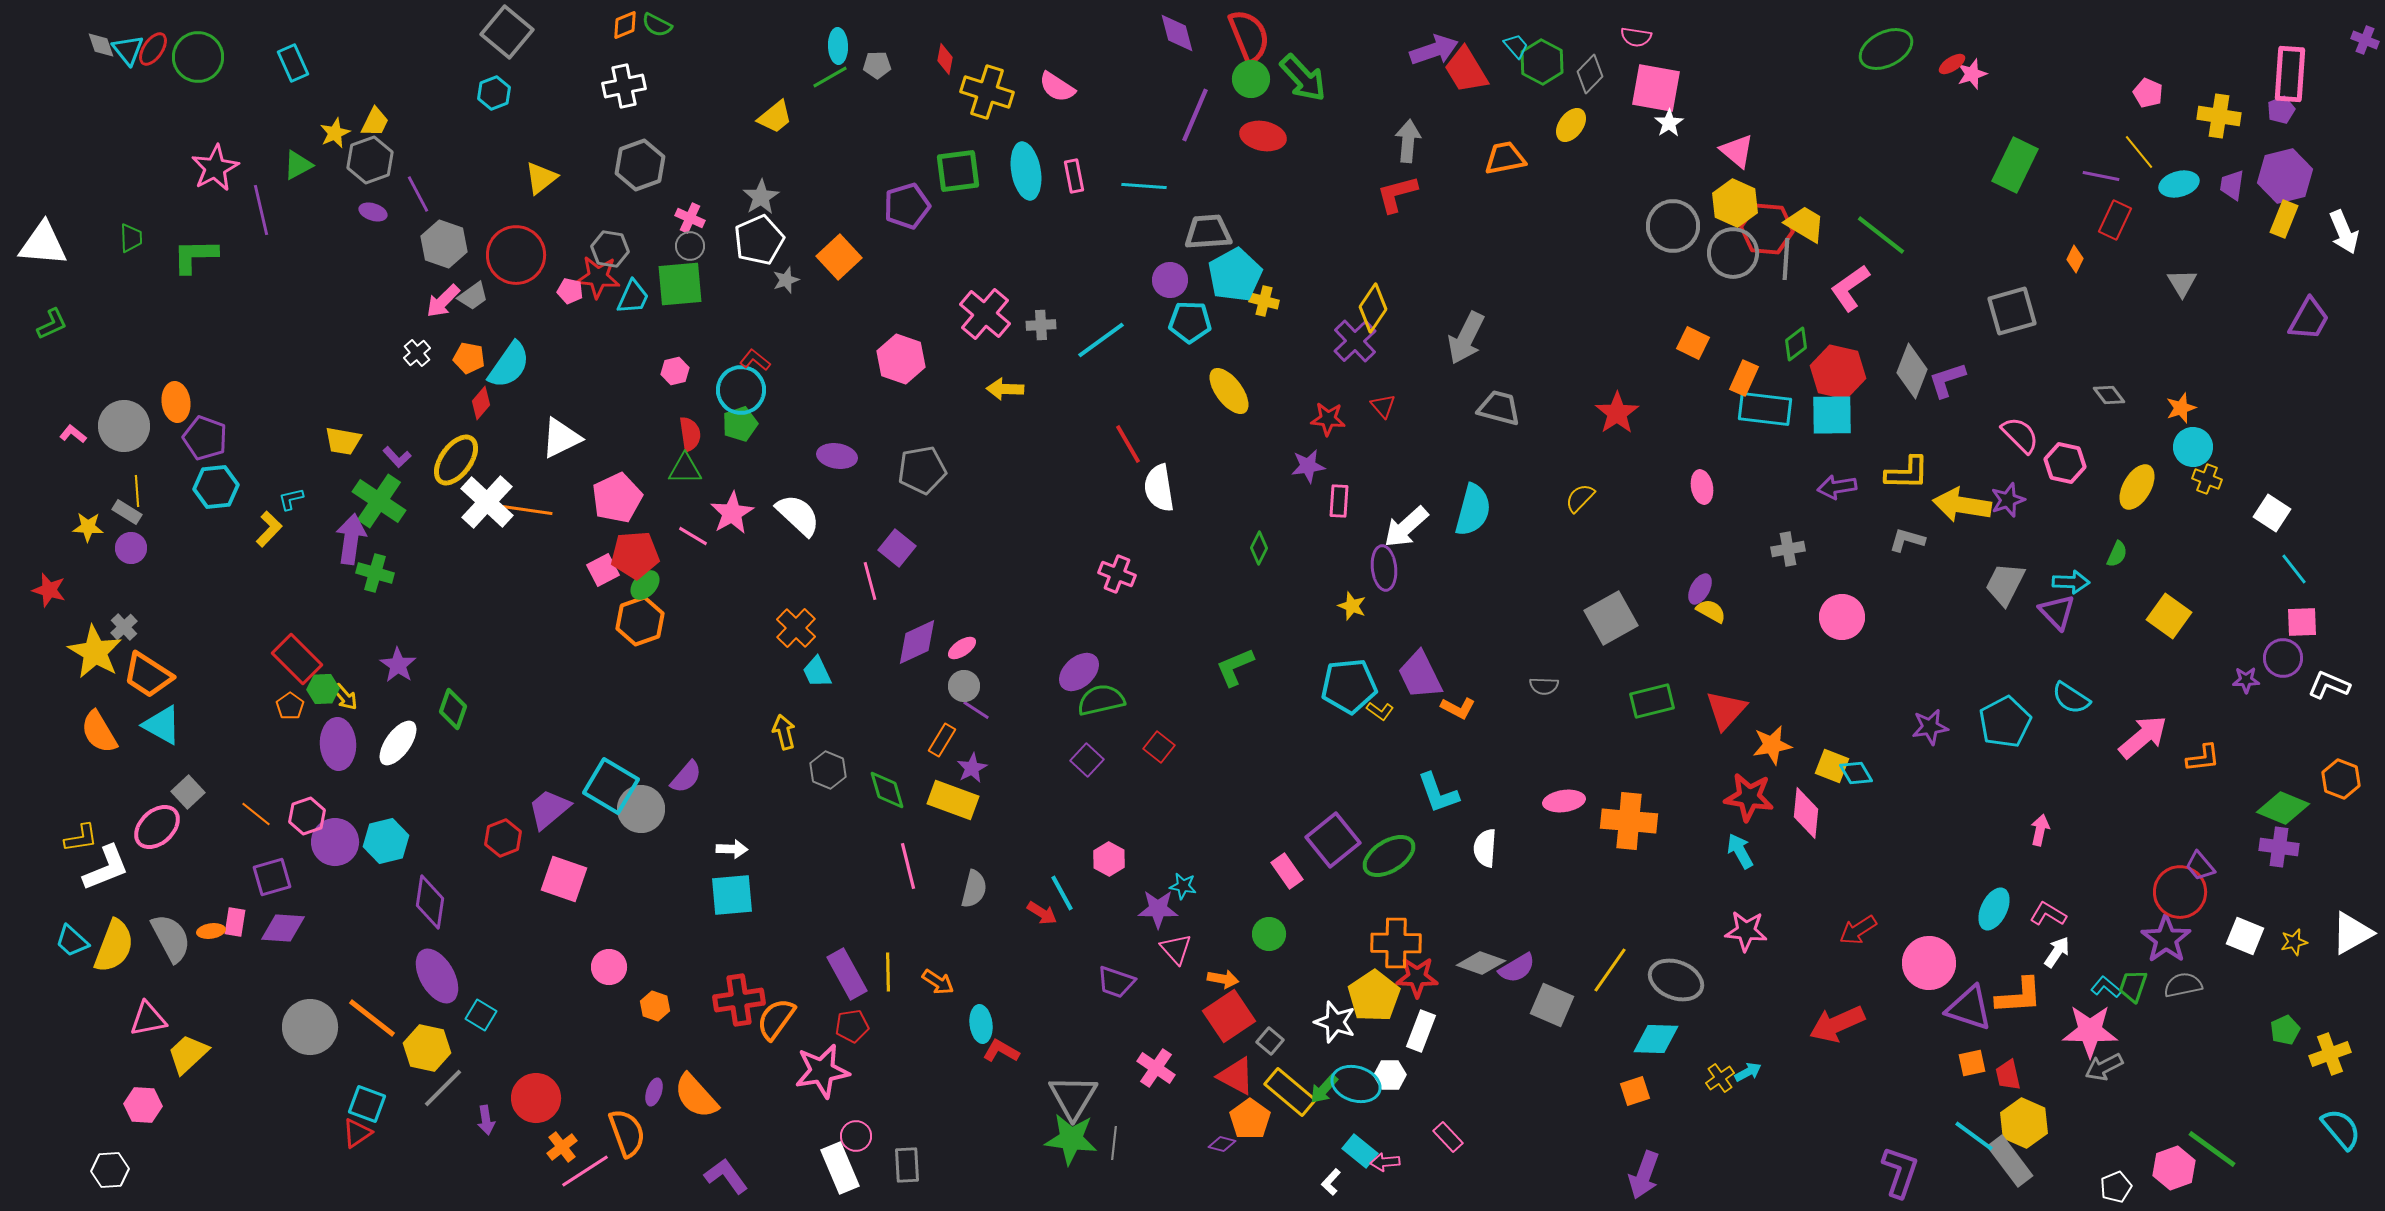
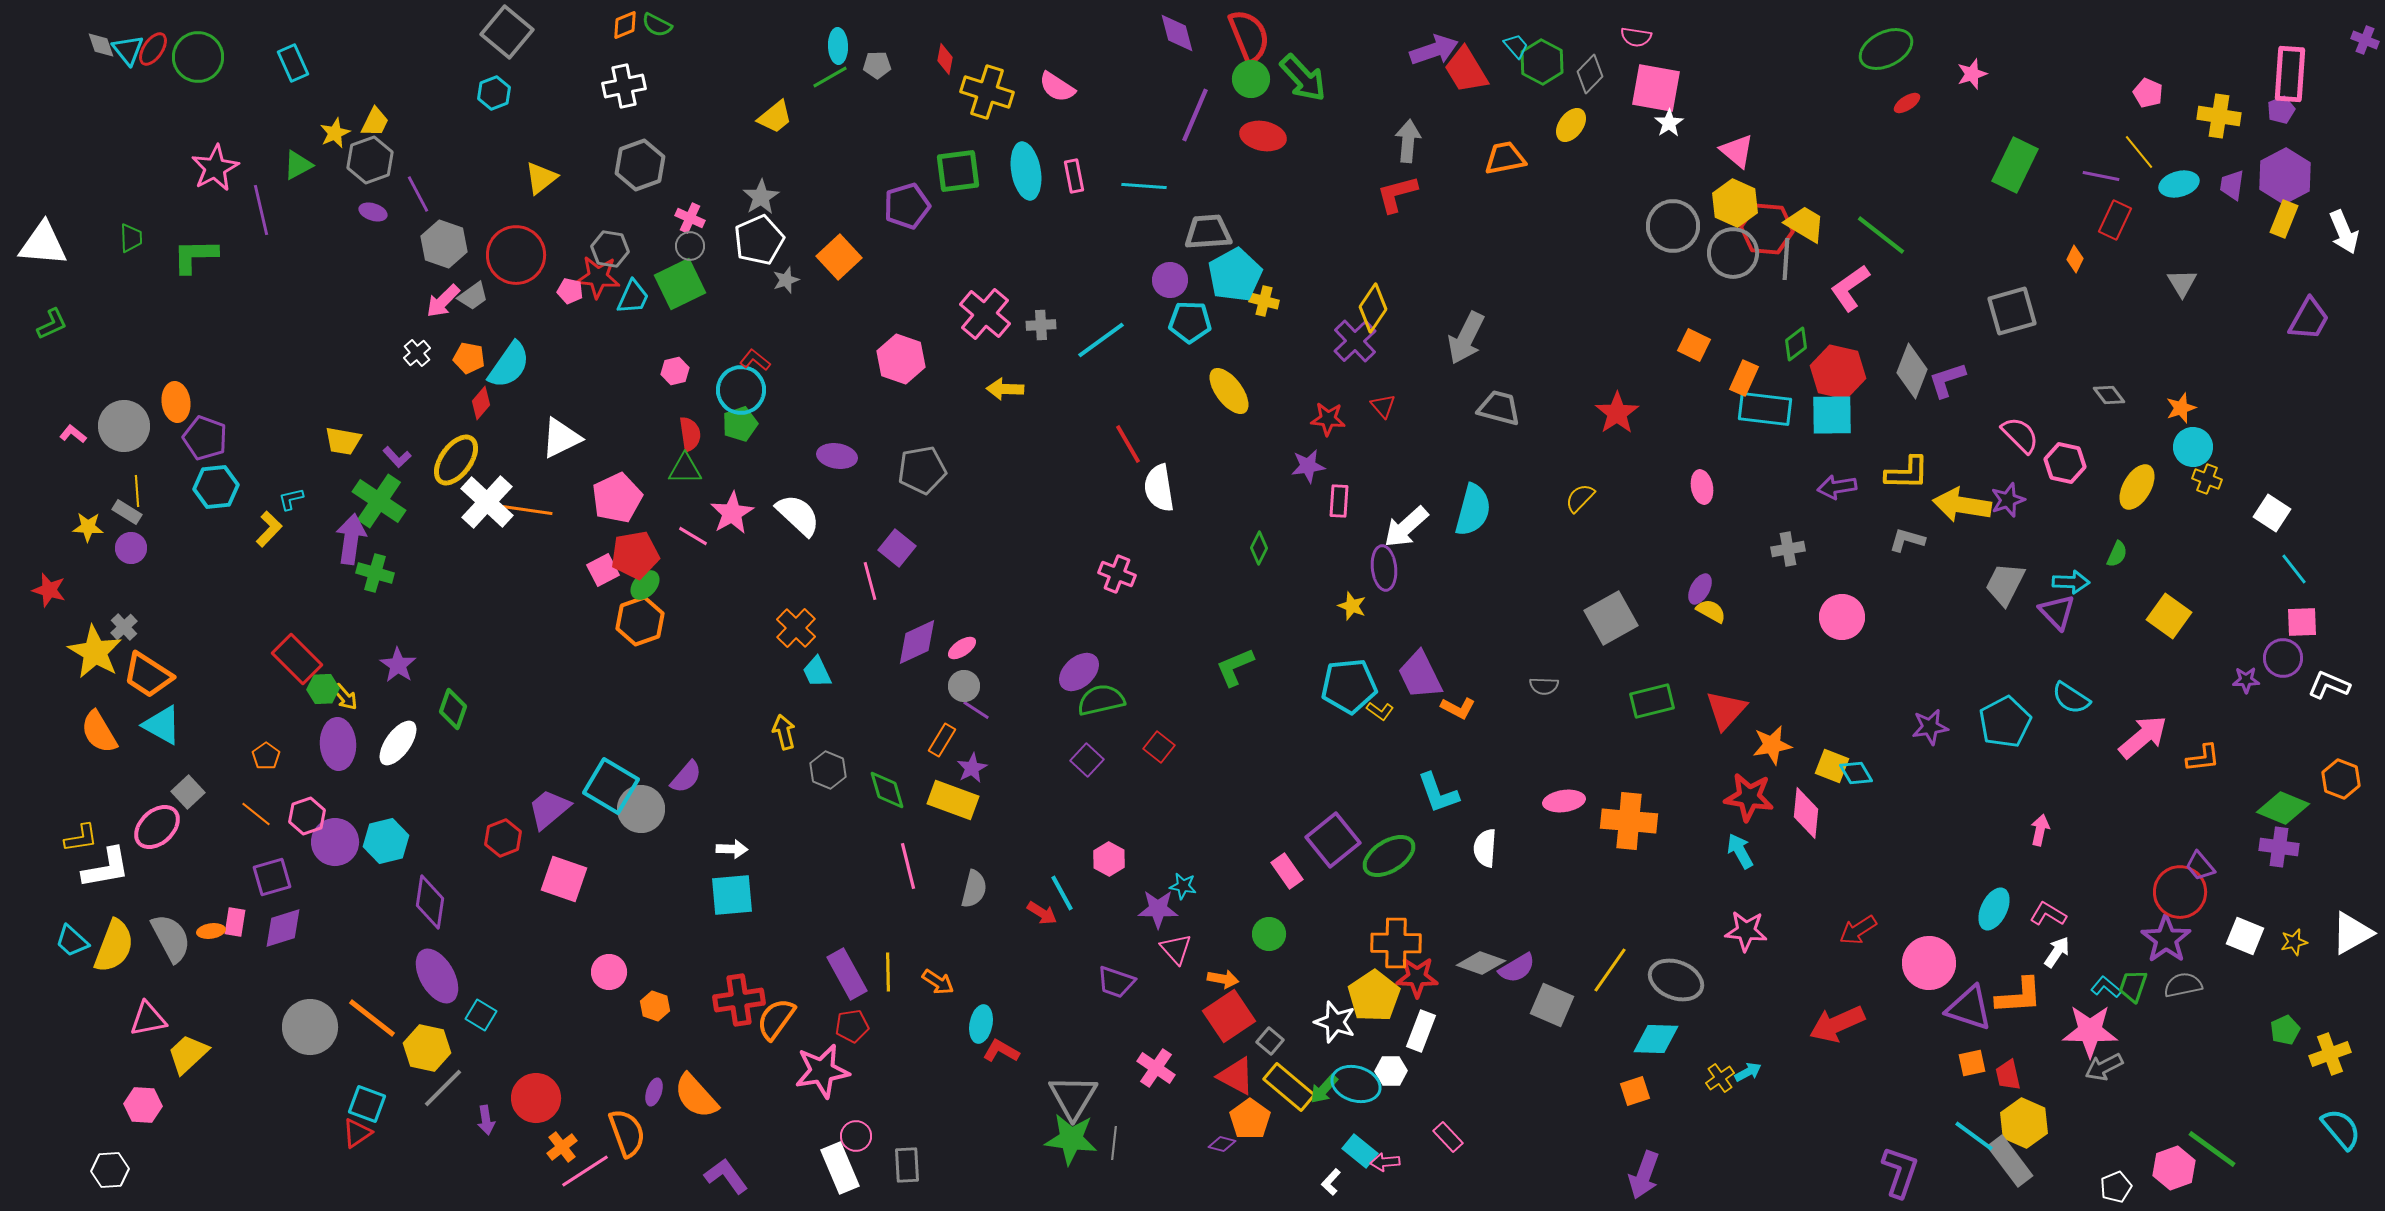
red ellipse at (1952, 64): moved 45 px left, 39 px down
purple hexagon at (2285, 176): rotated 14 degrees counterclockwise
green square at (680, 284): rotated 21 degrees counterclockwise
orange square at (1693, 343): moved 1 px right, 2 px down
red pentagon at (635, 555): rotated 6 degrees counterclockwise
orange pentagon at (290, 706): moved 24 px left, 50 px down
white L-shape at (106, 868): rotated 12 degrees clockwise
purple diamond at (283, 928): rotated 21 degrees counterclockwise
pink circle at (609, 967): moved 5 px down
cyan ellipse at (981, 1024): rotated 18 degrees clockwise
white hexagon at (1390, 1075): moved 1 px right, 4 px up
yellow rectangle at (1290, 1092): moved 1 px left, 5 px up
